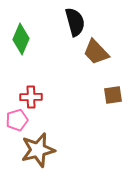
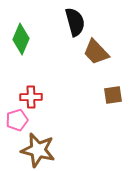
brown star: rotated 28 degrees clockwise
